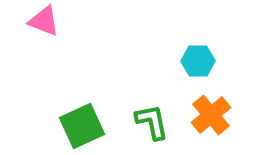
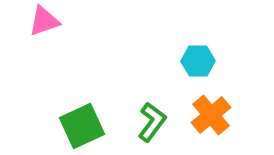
pink triangle: rotated 40 degrees counterclockwise
green L-shape: rotated 48 degrees clockwise
